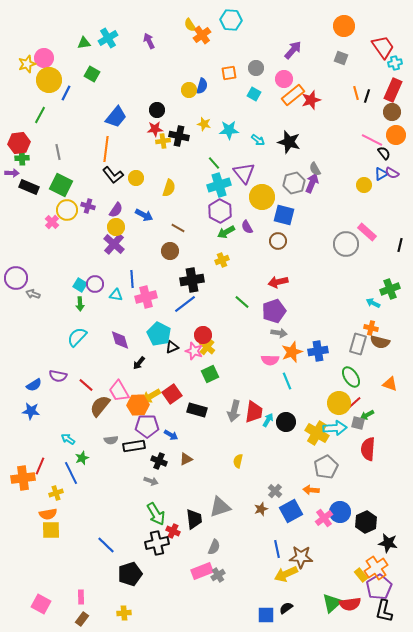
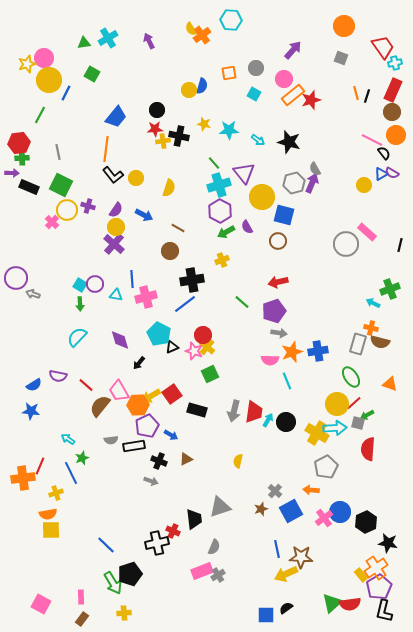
yellow semicircle at (190, 25): moved 1 px right, 4 px down
yellow circle at (339, 403): moved 2 px left, 1 px down
purple pentagon at (147, 426): rotated 25 degrees counterclockwise
green arrow at (156, 514): moved 43 px left, 69 px down
